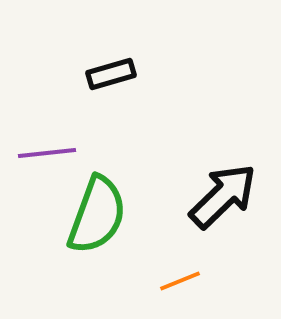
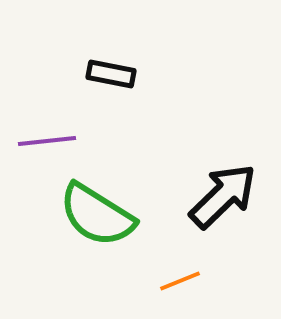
black rectangle: rotated 27 degrees clockwise
purple line: moved 12 px up
green semicircle: rotated 102 degrees clockwise
